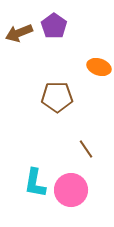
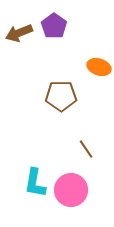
brown pentagon: moved 4 px right, 1 px up
